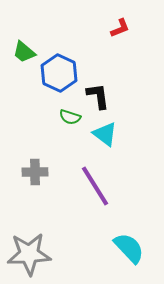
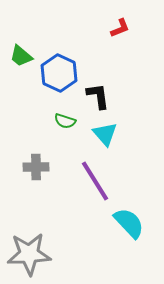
green trapezoid: moved 3 px left, 4 px down
green semicircle: moved 5 px left, 4 px down
cyan triangle: rotated 12 degrees clockwise
gray cross: moved 1 px right, 5 px up
purple line: moved 5 px up
cyan semicircle: moved 25 px up
